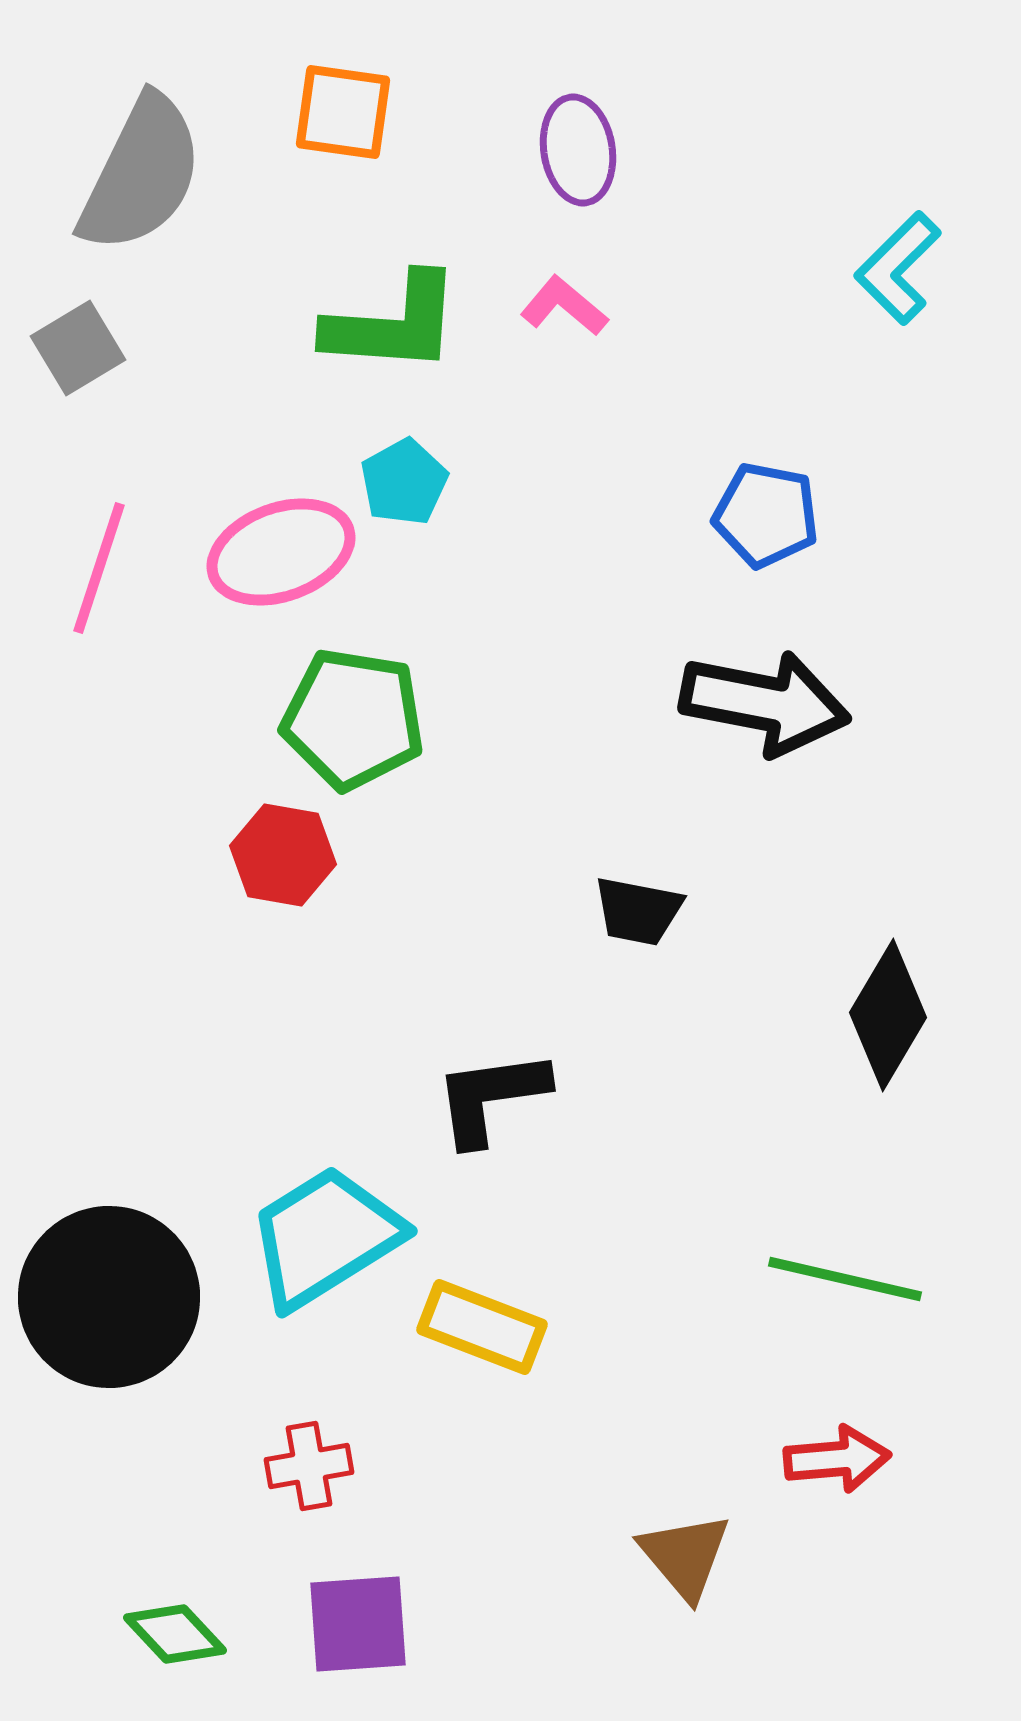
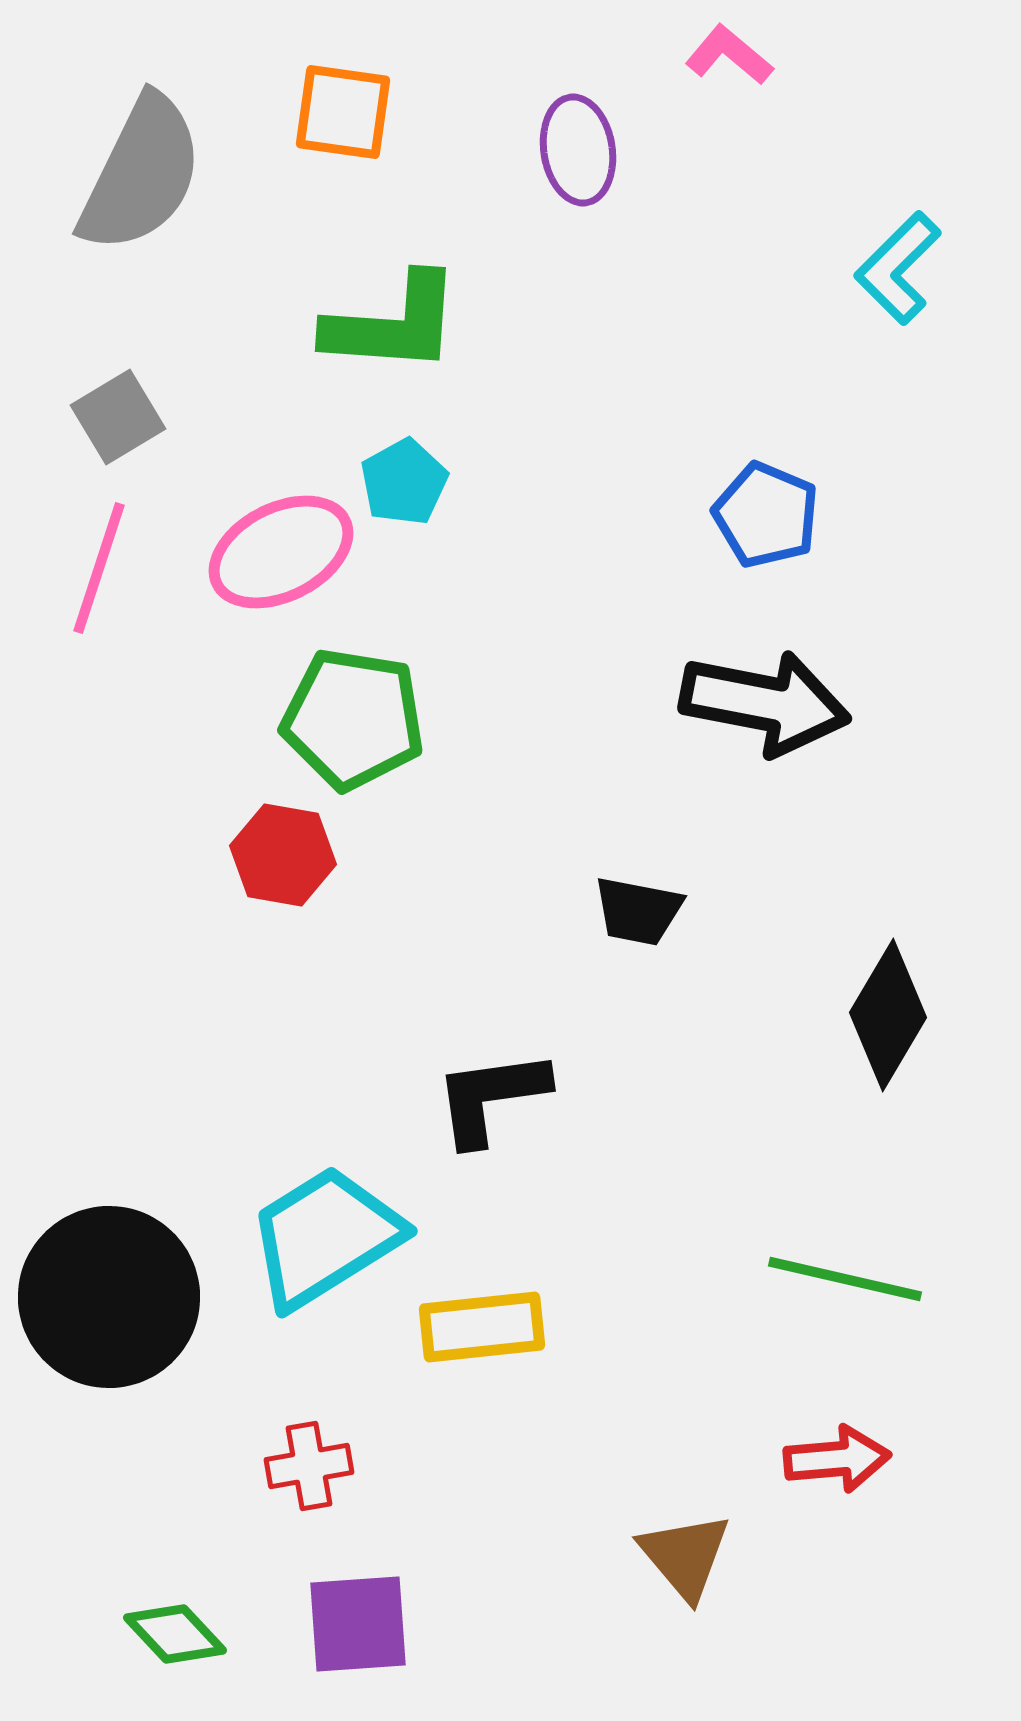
pink L-shape: moved 165 px right, 251 px up
gray square: moved 40 px right, 69 px down
blue pentagon: rotated 12 degrees clockwise
pink ellipse: rotated 7 degrees counterclockwise
yellow rectangle: rotated 27 degrees counterclockwise
